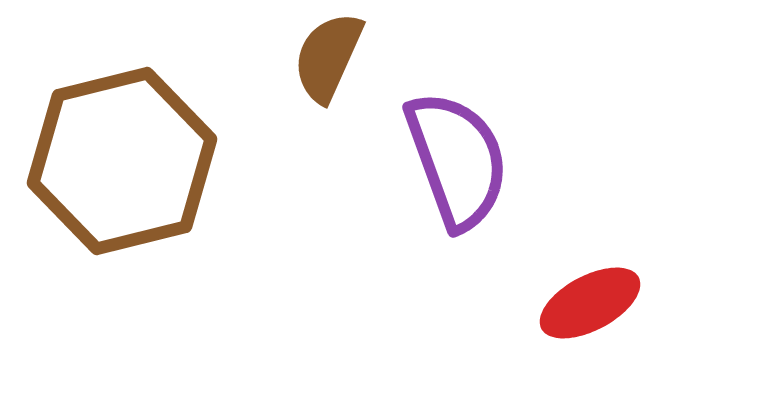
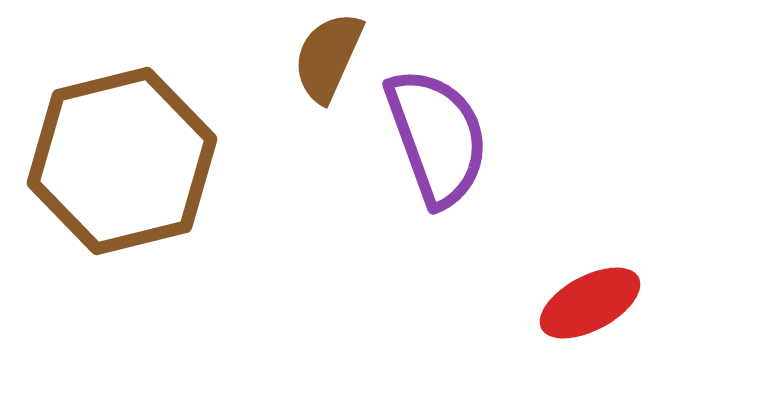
purple semicircle: moved 20 px left, 23 px up
